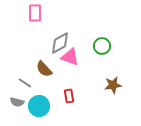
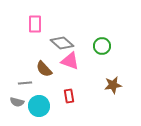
pink rectangle: moved 11 px down
gray diamond: moved 2 px right; rotated 70 degrees clockwise
pink triangle: moved 4 px down
gray line: rotated 40 degrees counterclockwise
